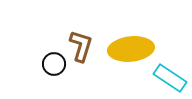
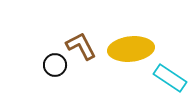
brown L-shape: rotated 44 degrees counterclockwise
black circle: moved 1 px right, 1 px down
